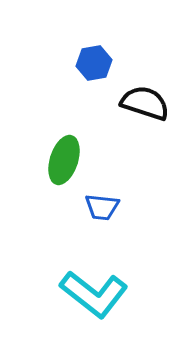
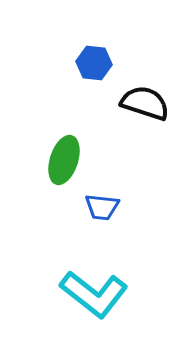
blue hexagon: rotated 16 degrees clockwise
